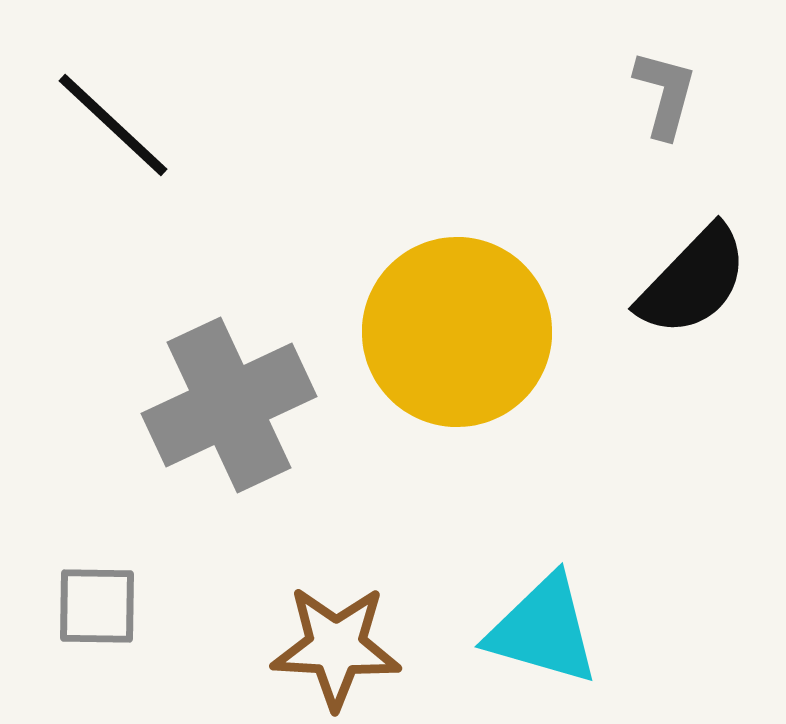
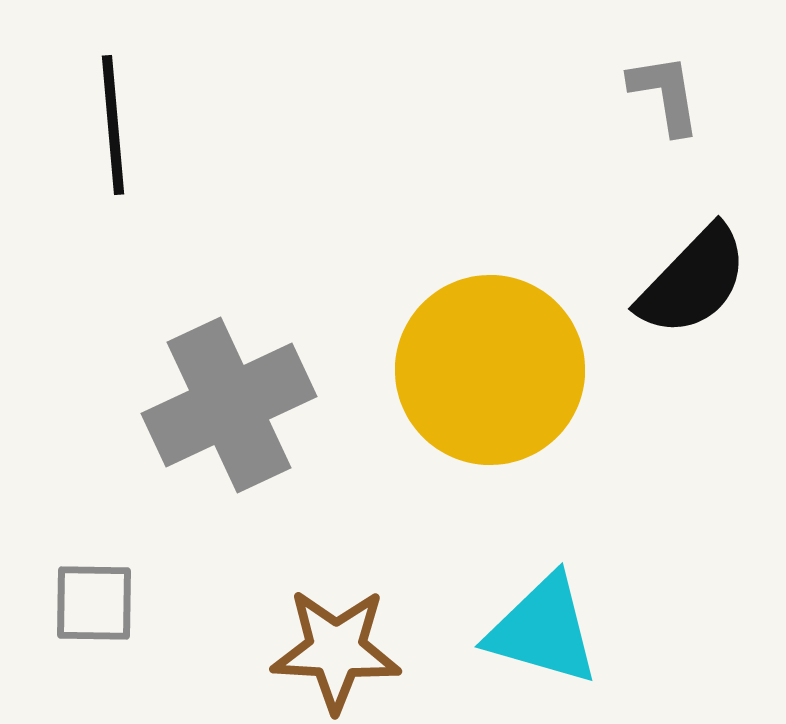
gray L-shape: rotated 24 degrees counterclockwise
black line: rotated 42 degrees clockwise
yellow circle: moved 33 px right, 38 px down
gray square: moved 3 px left, 3 px up
brown star: moved 3 px down
